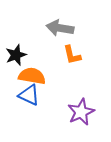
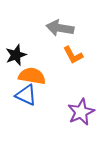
orange L-shape: moved 1 px right; rotated 15 degrees counterclockwise
blue triangle: moved 3 px left
